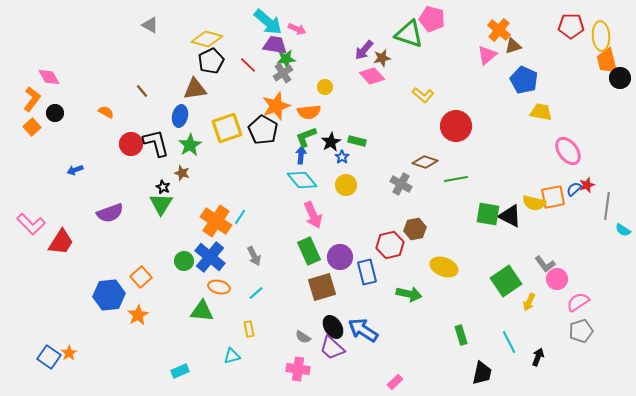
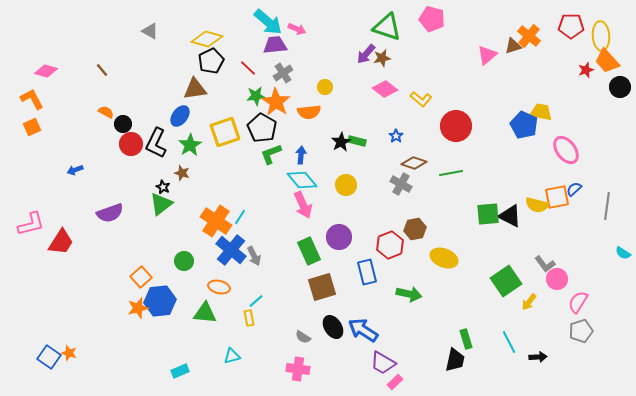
gray triangle at (150, 25): moved 6 px down
orange cross at (499, 30): moved 30 px right, 6 px down
green triangle at (409, 34): moved 22 px left, 7 px up
purple trapezoid at (275, 45): rotated 15 degrees counterclockwise
purple arrow at (364, 50): moved 2 px right, 4 px down
green star at (286, 59): moved 30 px left, 37 px down
orange trapezoid at (607, 61): rotated 28 degrees counterclockwise
red line at (248, 65): moved 3 px down
pink diamond at (372, 76): moved 13 px right, 13 px down; rotated 10 degrees counterclockwise
pink diamond at (49, 77): moved 3 px left, 6 px up; rotated 45 degrees counterclockwise
black circle at (620, 78): moved 9 px down
blue pentagon at (524, 80): moved 45 px down
brown line at (142, 91): moved 40 px left, 21 px up
yellow L-shape at (423, 95): moved 2 px left, 4 px down
orange L-shape at (32, 99): rotated 65 degrees counterclockwise
orange star at (276, 106): moved 4 px up; rotated 20 degrees counterclockwise
black circle at (55, 113): moved 68 px right, 11 px down
blue ellipse at (180, 116): rotated 25 degrees clockwise
orange square at (32, 127): rotated 18 degrees clockwise
yellow square at (227, 128): moved 2 px left, 4 px down
black pentagon at (263, 130): moved 1 px left, 2 px up
green L-shape at (306, 137): moved 35 px left, 17 px down
black star at (331, 142): moved 10 px right
black L-shape at (156, 143): rotated 140 degrees counterclockwise
pink ellipse at (568, 151): moved 2 px left, 1 px up
blue star at (342, 157): moved 54 px right, 21 px up
brown diamond at (425, 162): moved 11 px left, 1 px down
green line at (456, 179): moved 5 px left, 6 px up
red star at (587, 185): moved 1 px left, 115 px up
orange square at (553, 197): moved 4 px right
yellow semicircle at (534, 203): moved 3 px right, 2 px down
green triangle at (161, 204): rotated 20 degrees clockwise
green square at (488, 214): rotated 15 degrees counterclockwise
pink arrow at (313, 215): moved 10 px left, 10 px up
pink L-shape at (31, 224): rotated 60 degrees counterclockwise
cyan semicircle at (623, 230): moved 23 px down
red hexagon at (390, 245): rotated 8 degrees counterclockwise
blue cross at (210, 257): moved 21 px right, 7 px up
purple circle at (340, 257): moved 1 px left, 20 px up
yellow ellipse at (444, 267): moved 9 px up
cyan line at (256, 293): moved 8 px down
blue hexagon at (109, 295): moved 51 px right, 6 px down
yellow arrow at (529, 302): rotated 12 degrees clockwise
pink semicircle at (578, 302): rotated 25 degrees counterclockwise
green triangle at (202, 311): moved 3 px right, 2 px down
orange star at (138, 315): moved 7 px up; rotated 15 degrees clockwise
yellow rectangle at (249, 329): moved 11 px up
green rectangle at (461, 335): moved 5 px right, 4 px down
purple trapezoid at (332, 348): moved 51 px right, 15 px down; rotated 12 degrees counterclockwise
orange star at (69, 353): rotated 21 degrees counterclockwise
black arrow at (538, 357): rotated 66 degrees clockwise
black trapezoid at (482, 373): moved 27 px left, 13 px up
